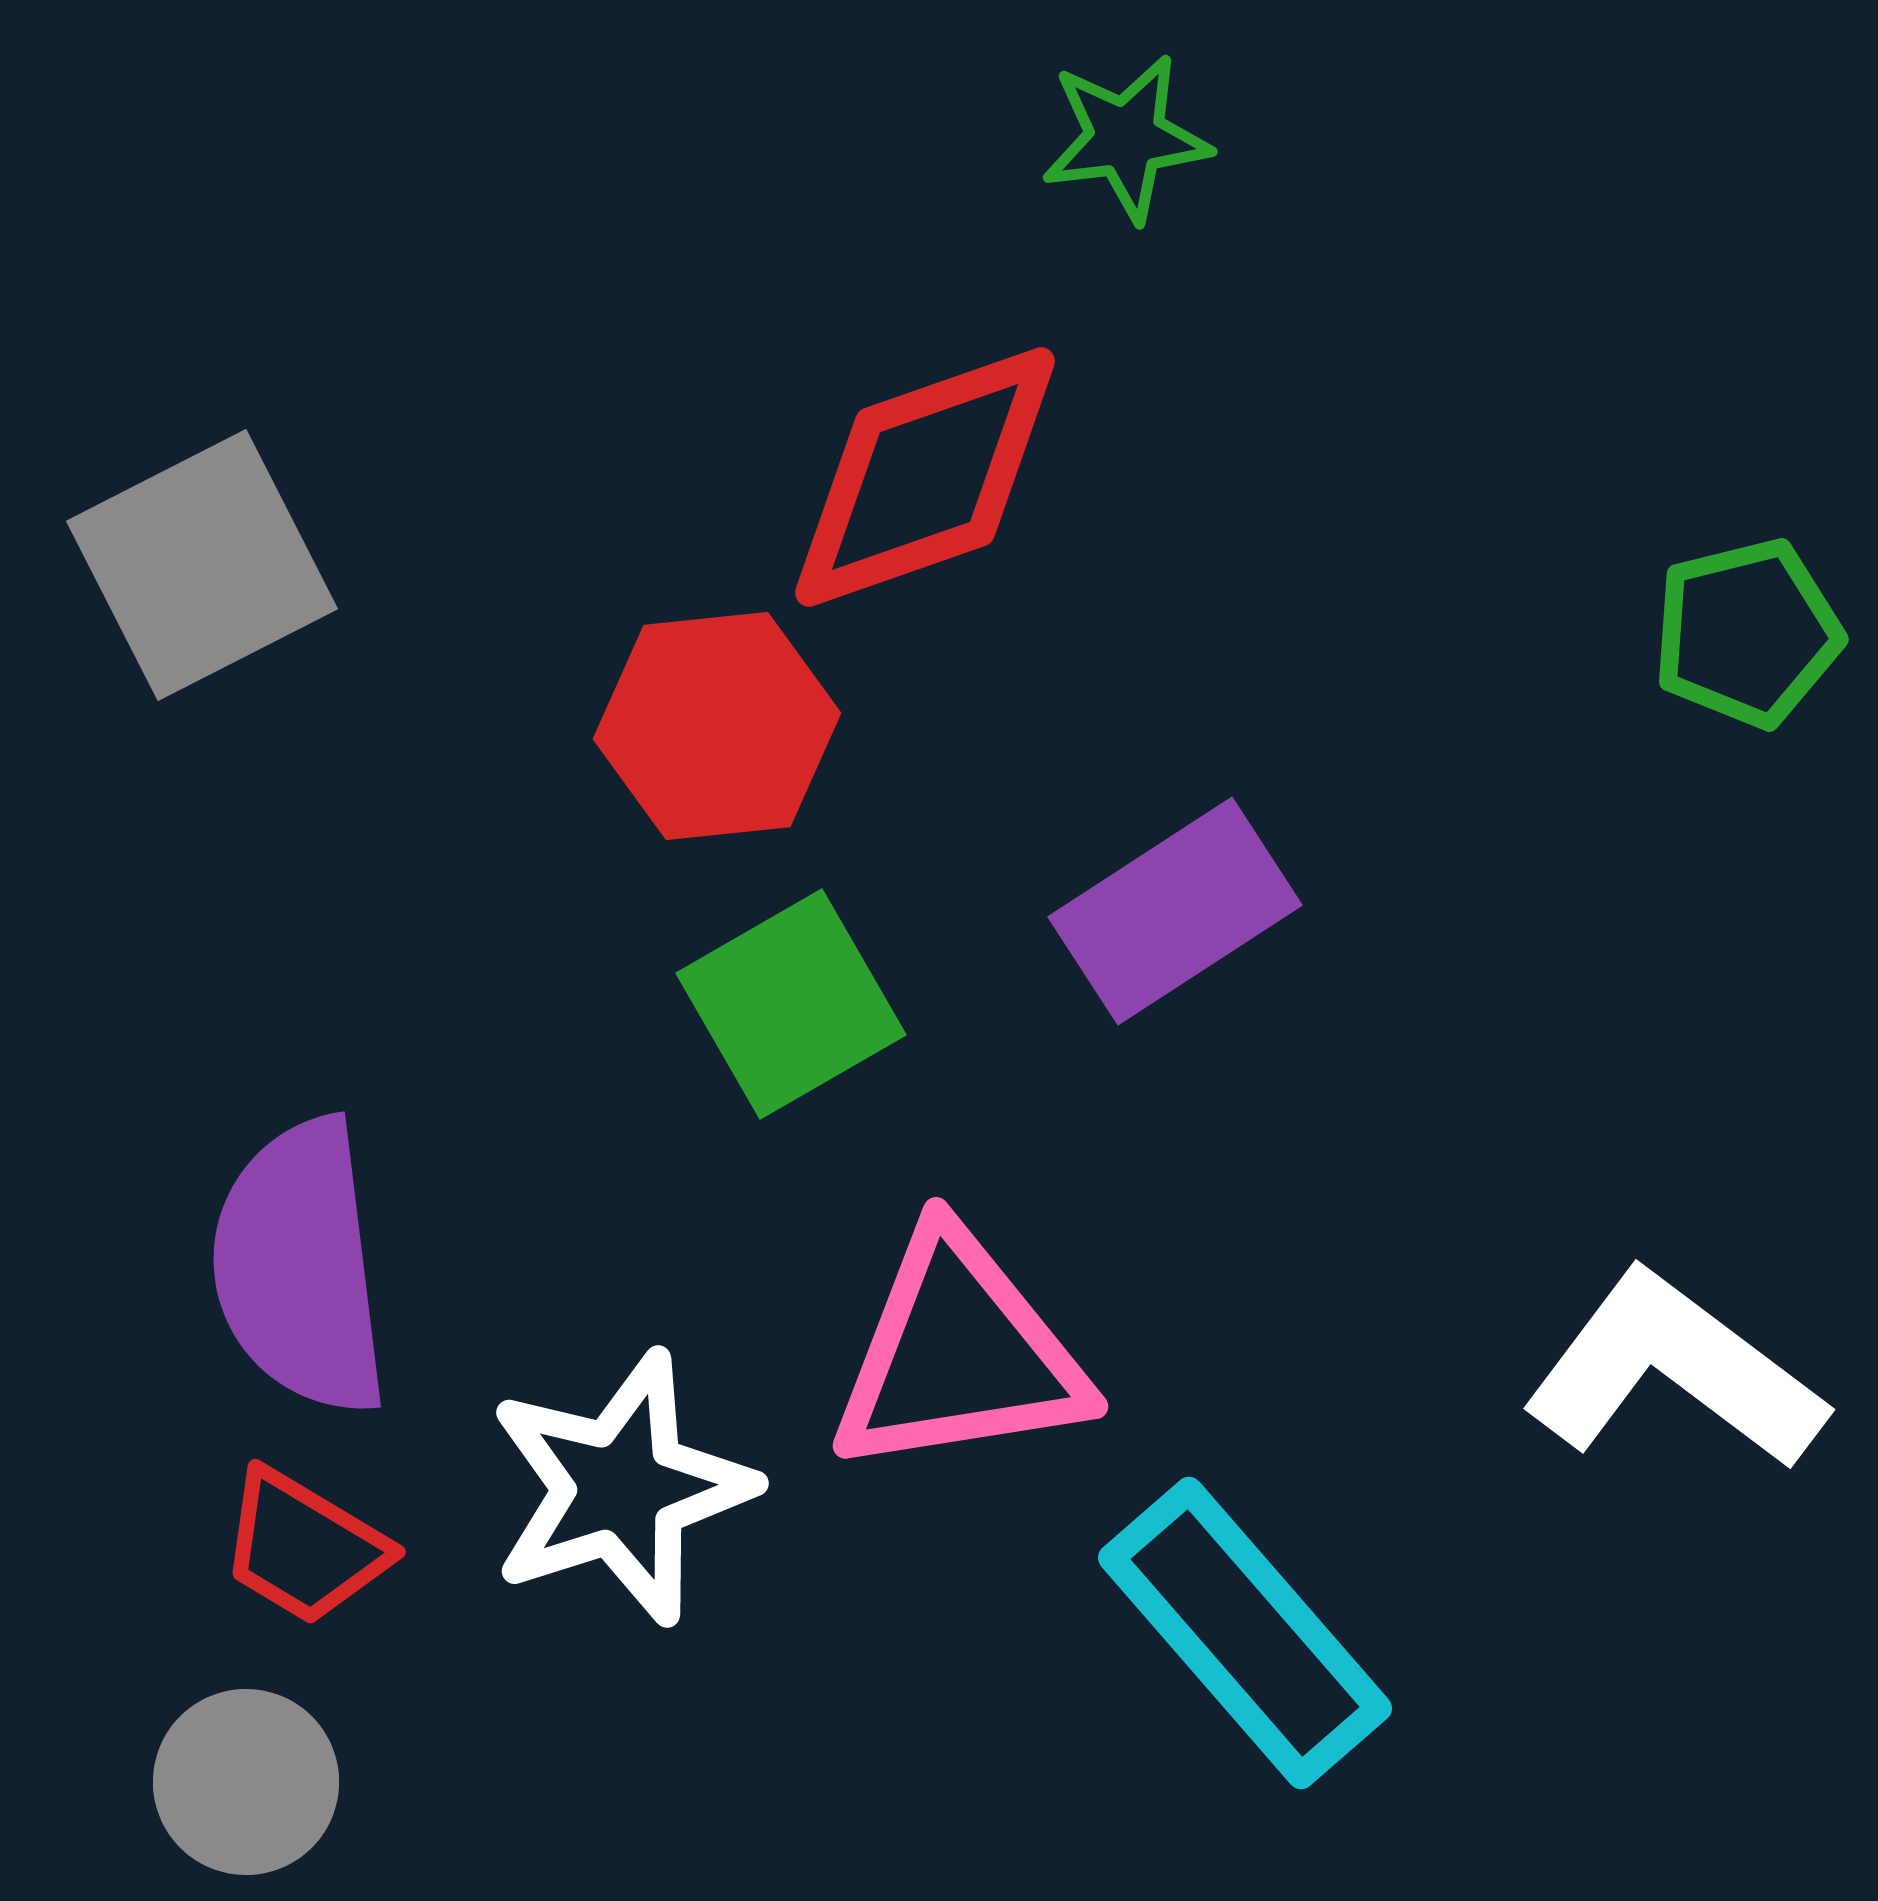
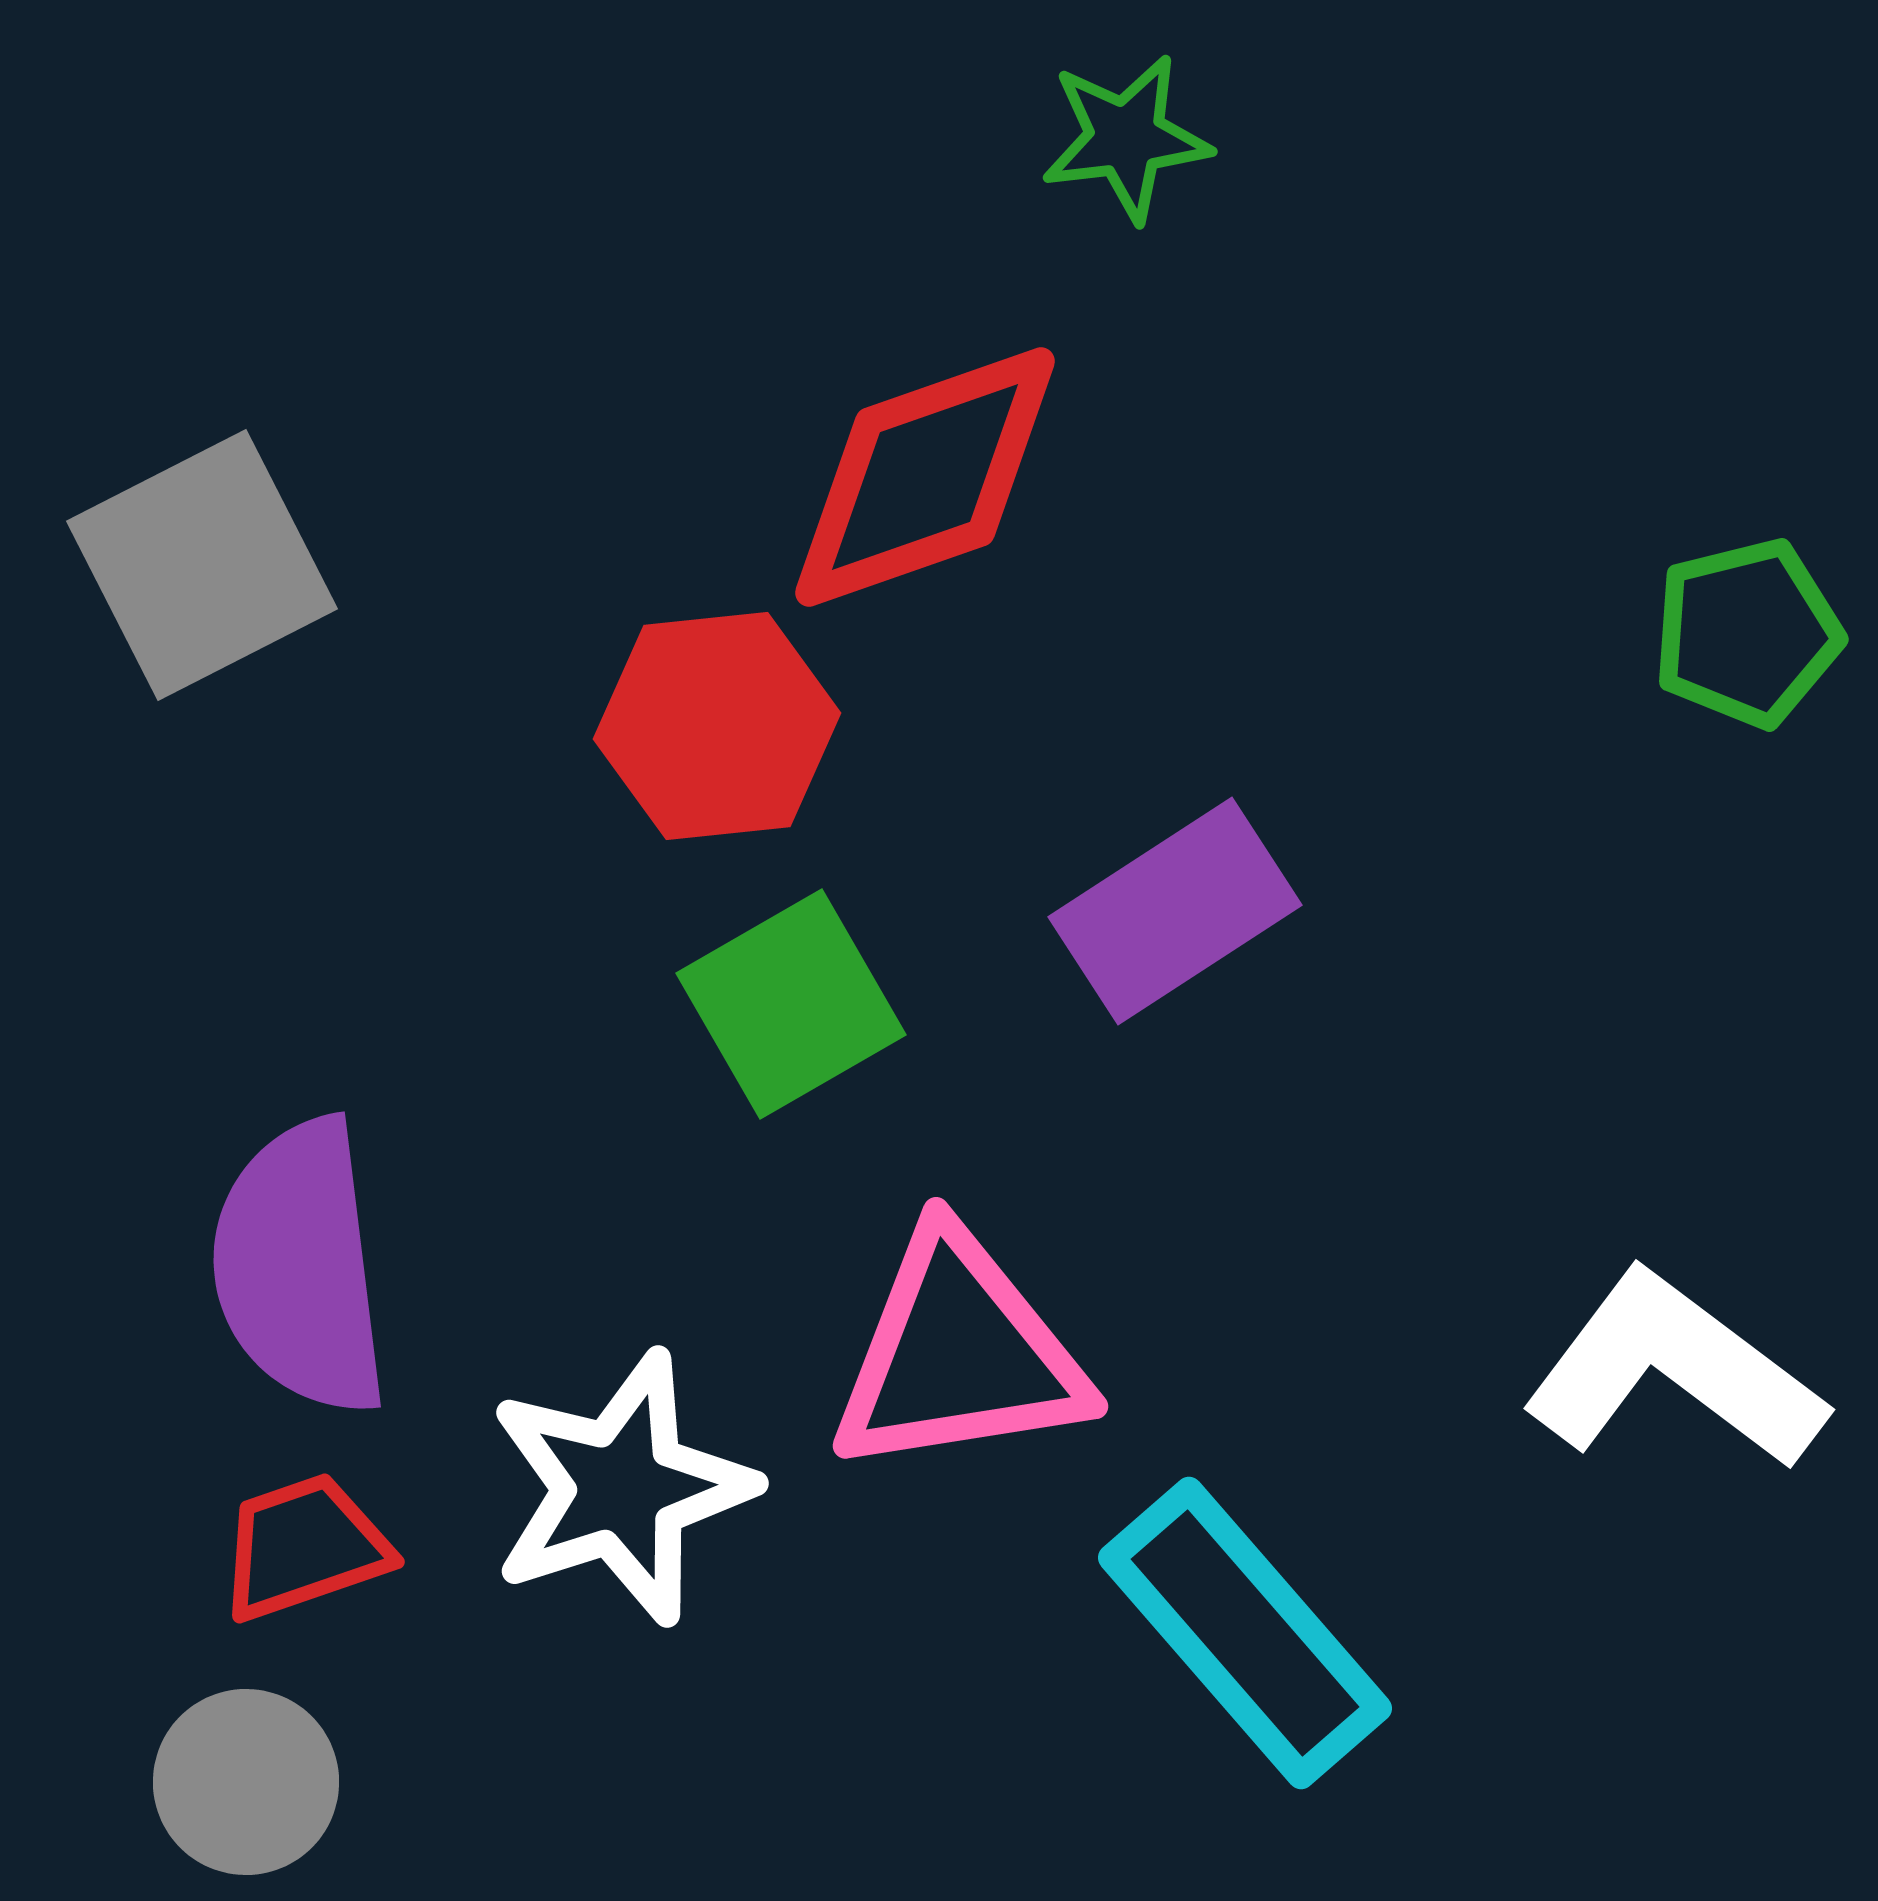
red trapezoid: rotated 130 degrees clockwise
